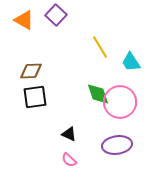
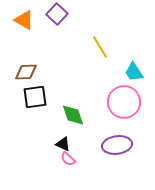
purple square: moved 1 px right, 1 px up
cyan trapezoid: moved 3 px right, 10 px down
brown diamond: moved 5 px left, 1 px down
green diamond: moved 25 px left, 21 px down
pink circle: moved 4 px right
black triangle: moved 6 px left, 10 px down
pink semicircle: moved 1 px left, 1 px up
